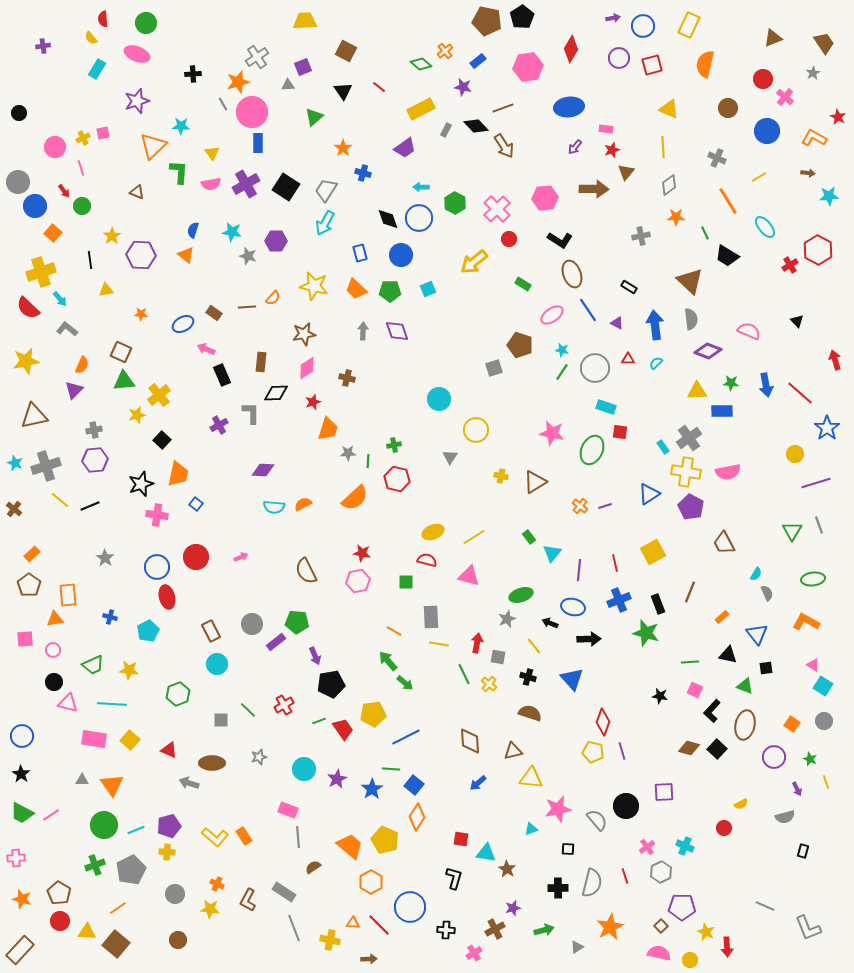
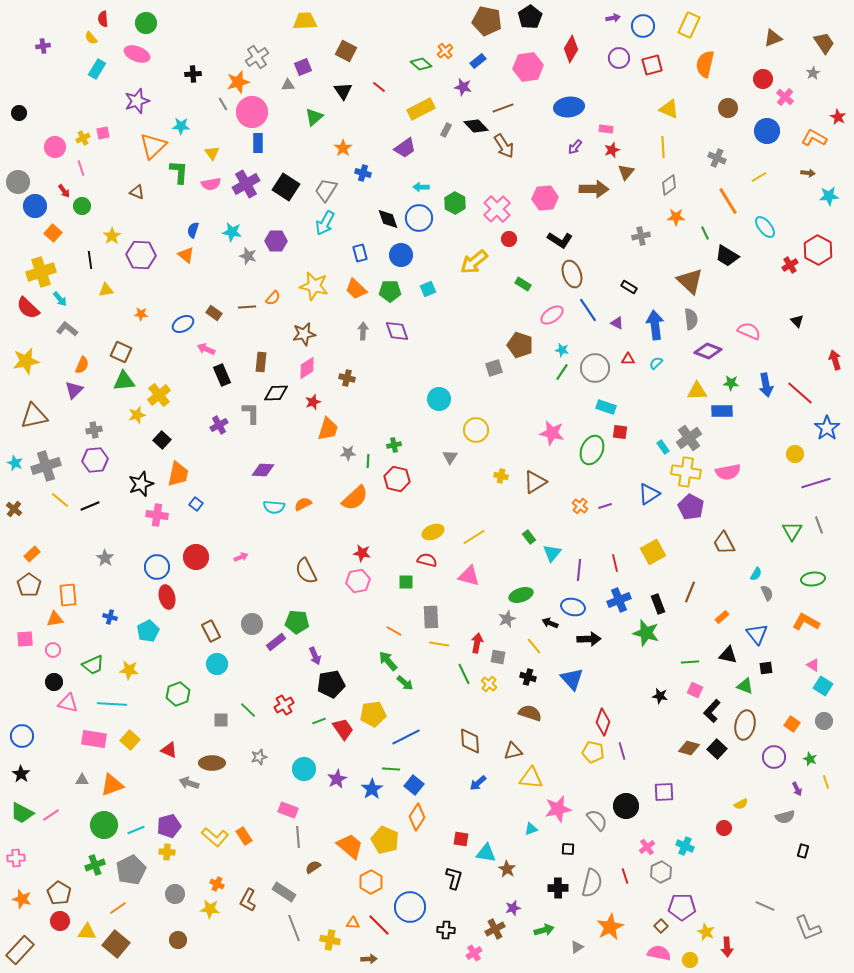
black pentagon at (522, 17): moved 8 px right
orange triangle at (112, 785): rotated 45 degrees clockwise
